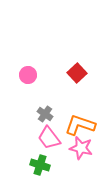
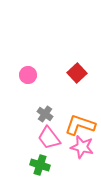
pink star: moved 1 px right, 1 px up
